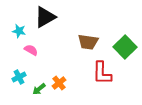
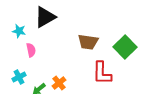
pink semicircle: rotated 48 degrees clockwise
